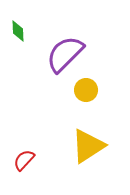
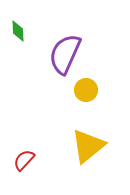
purple semicircle: rotated 21 degrees counterclockwise
yellow triangle: rotated 6 degrees counterclockwise
